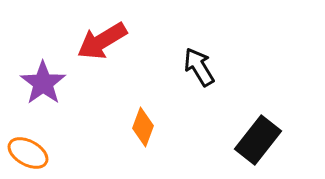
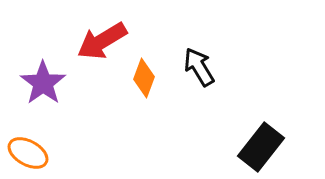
orange diamond: moved 1 px right, 49 px up
black rectangle: moved 3 px right, 7 px down
